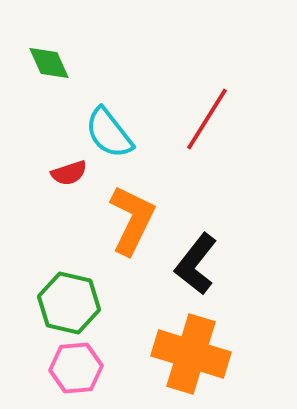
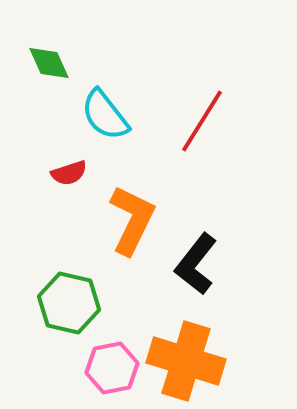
red line: moved 5 px left, 2 px down
cyan semicircle: moved 4 px left, 18 px up
orange cross: moved 5 px left, 7 px down
pink hexagon: moved 36 px right; rotated 6 degrees counterclockwise
